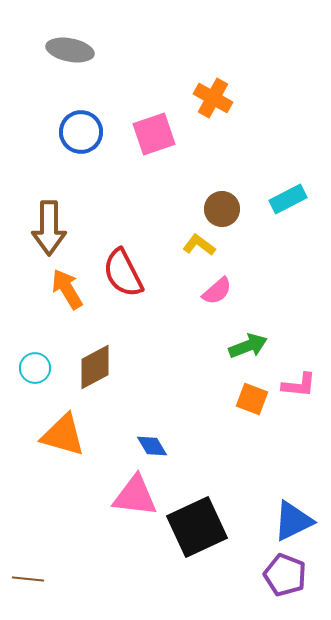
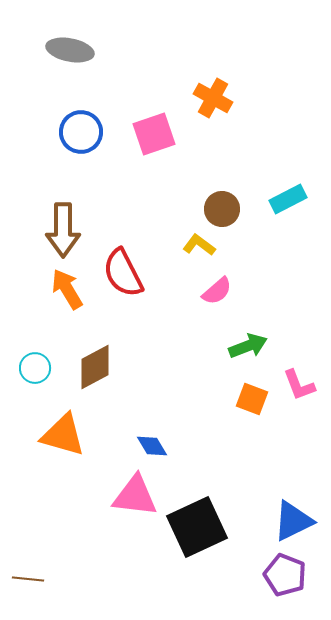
brown arrow: moved 14 px right, 2 px down
pink L-shape: rotated 63 degrees clockwise
